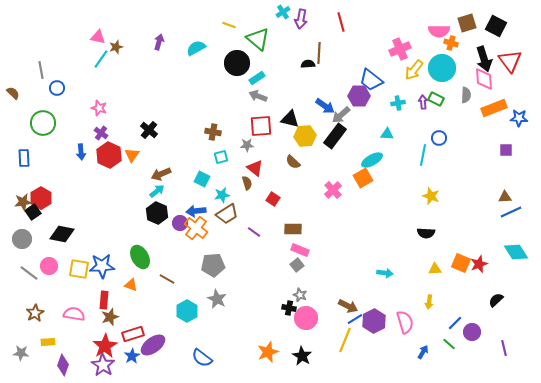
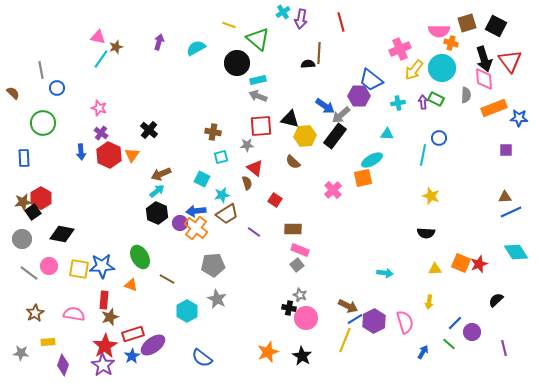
cyan rectangle at (257, 78): moved 1 px right, 2 px down; rotated 21 degrees clockwise
orange square at (363, 178): rotated 18 degrees clockwise
red square at (273, 199): moved 2 px right, 1 px down
